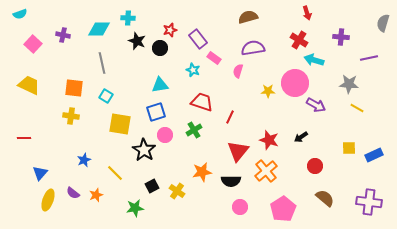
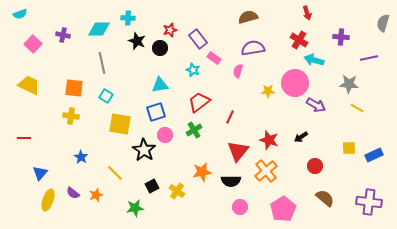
red trapezoid at (202, 102): moved 3 px left; rotated 55 degrees counterclockwise
blue star at (84, 160): moved 3 px left, 3 px up; rotated 16 degrees counterclockwise
